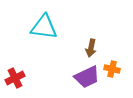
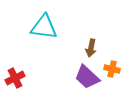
purple trapezoid: rotated 68 degrees clockwise
